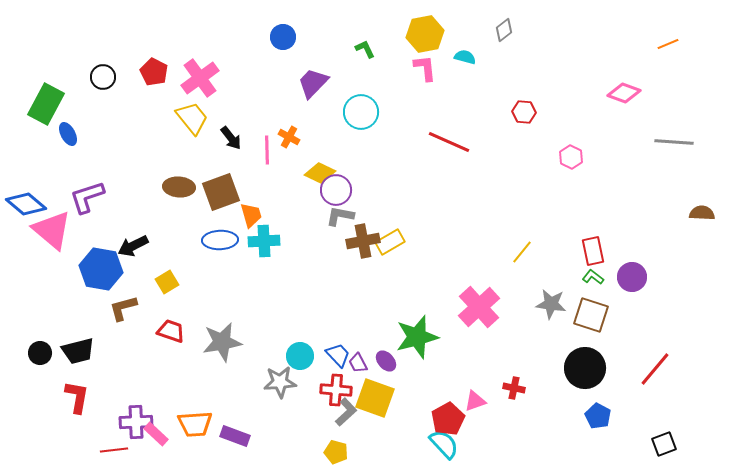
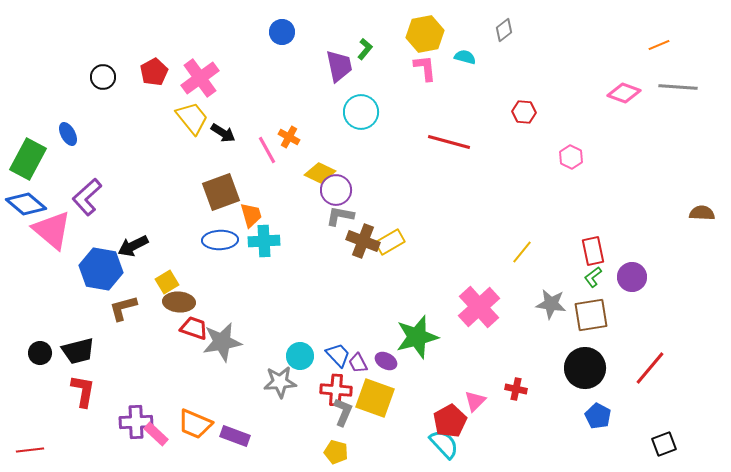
blue circle at (283, 37): moved 1 px left, 5 px up
orange line at (668, 44): moved 9 px left, 1 px down
green L-shape at (365, 49): rotated 65 degrees clockwise
red pentagon at (154, 72): rotated 16 degrees clockwise
purple trapezoid at (313, 83): moved 26 px right, 17 px up; rotated 124 degrees clockwise
green rectangle at (46, 104): moved 18 px left, 55 px down
black arrow at (231, 138): moved 8 px left, 5 px up; rotated 20 degrees counterclockwise
red line at (449, 142): rotated 9 degrees counterclockwise
gray line at (674, 142): moved 4 px right, 55 px up
pink line at (267, 150): rotated 28 degrees counterclockwise
brown ellipse at (179, 187): moved 115 px down
purple L-shape at (87, 197): rotated 24 degrees counterclockwise
brown cross at (363, 241): rotated 32 degrees clockwise
green L-shape at (593, 277): rotated 75 degrees counterclockwise
brown square at (591, 315): rotated 27 degrees counterclockwise
red trapezoid at (171, 331): moved 23 px right, 3 px up
purple ellipse at (386, 361): rotated 20 degrees counterclockwise
red line at (655, 369): moved 5 px left, 1 px up
red cross at (514, 388): moved 2 px right, 1 px down
red L-shape at (77, 397): moved 6 px right, 6 px up
pink triangle at (475, 401): rotated 25 degrees counterclockwise
gray L-shape at (346, 412): moved 3 px left; rotated 24 degrees counterclockwise
red pentagon at (448, 419): moved 2 px right, 2 px down
orange trapezoid at (195, 424): rotated 27 degrees clockwise
red line at (114, 450): moved 84 px left
